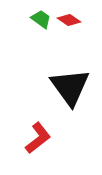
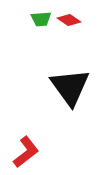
green trapezoid: rotated 140 degrees clockwise
red L-shape: moved 12 px left, 14 px down
